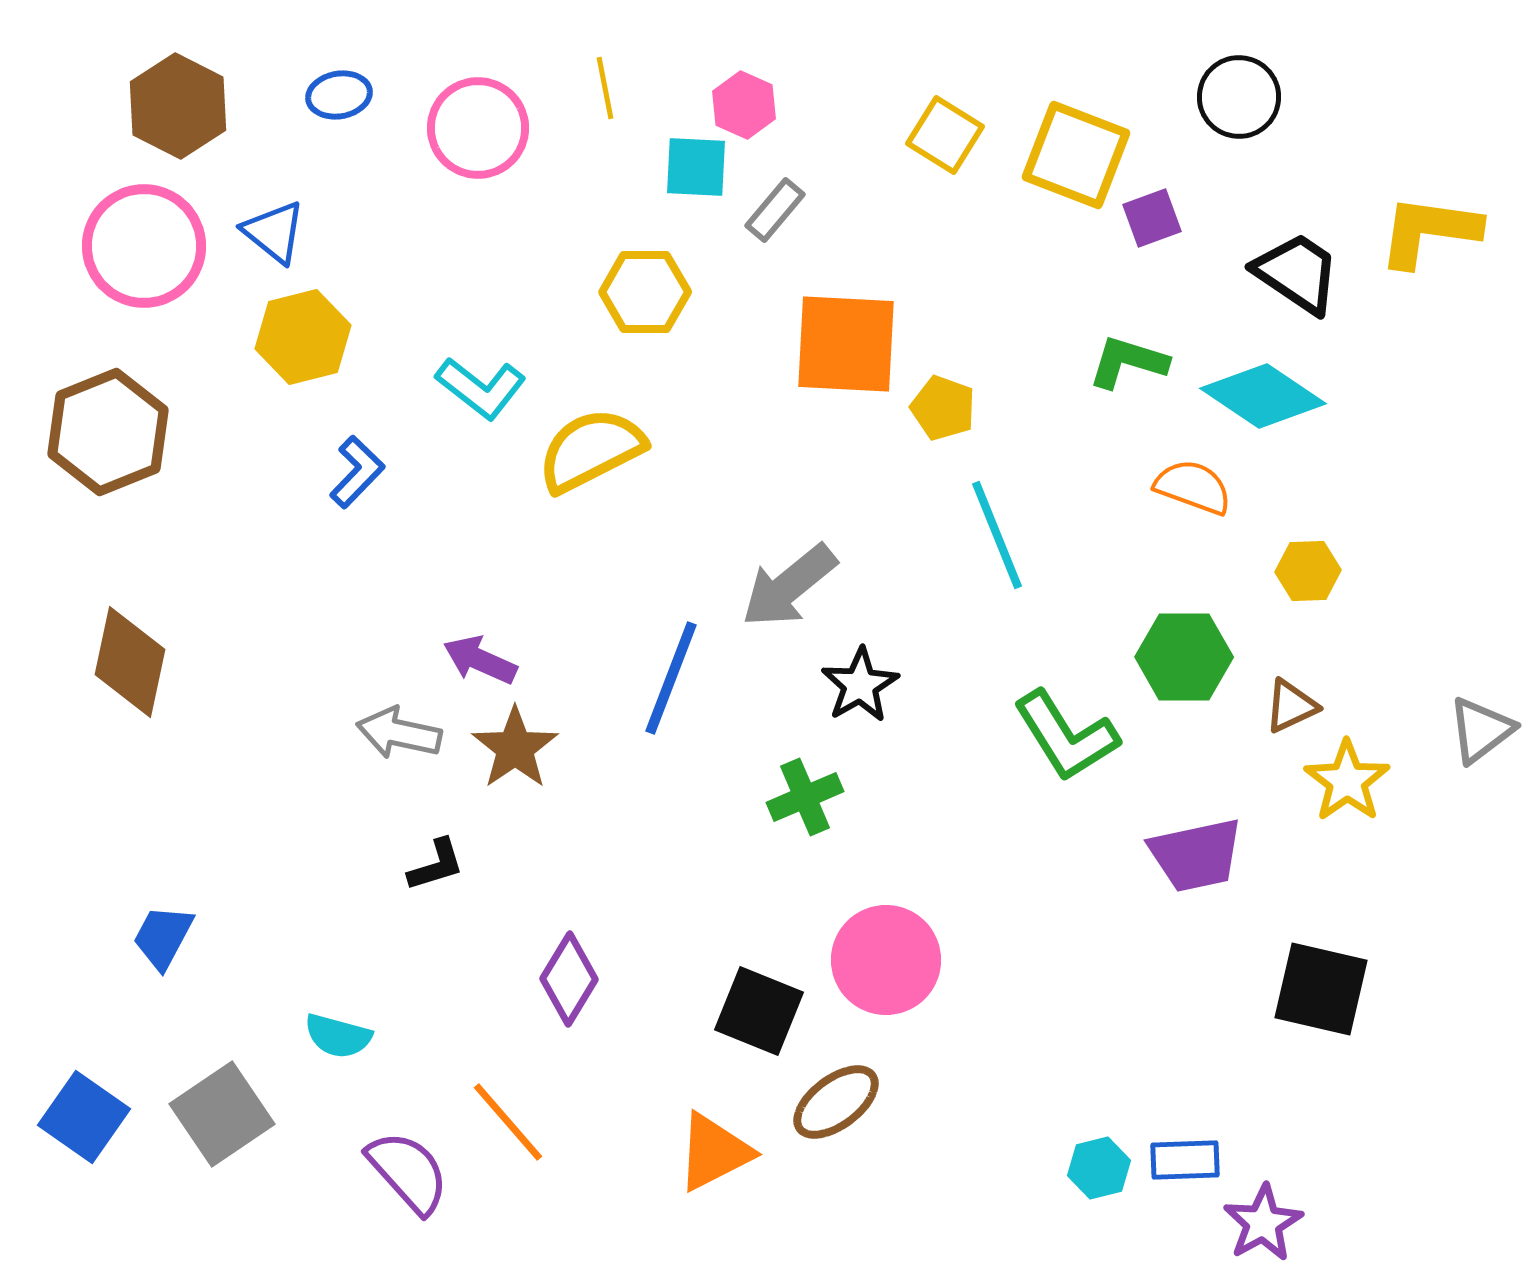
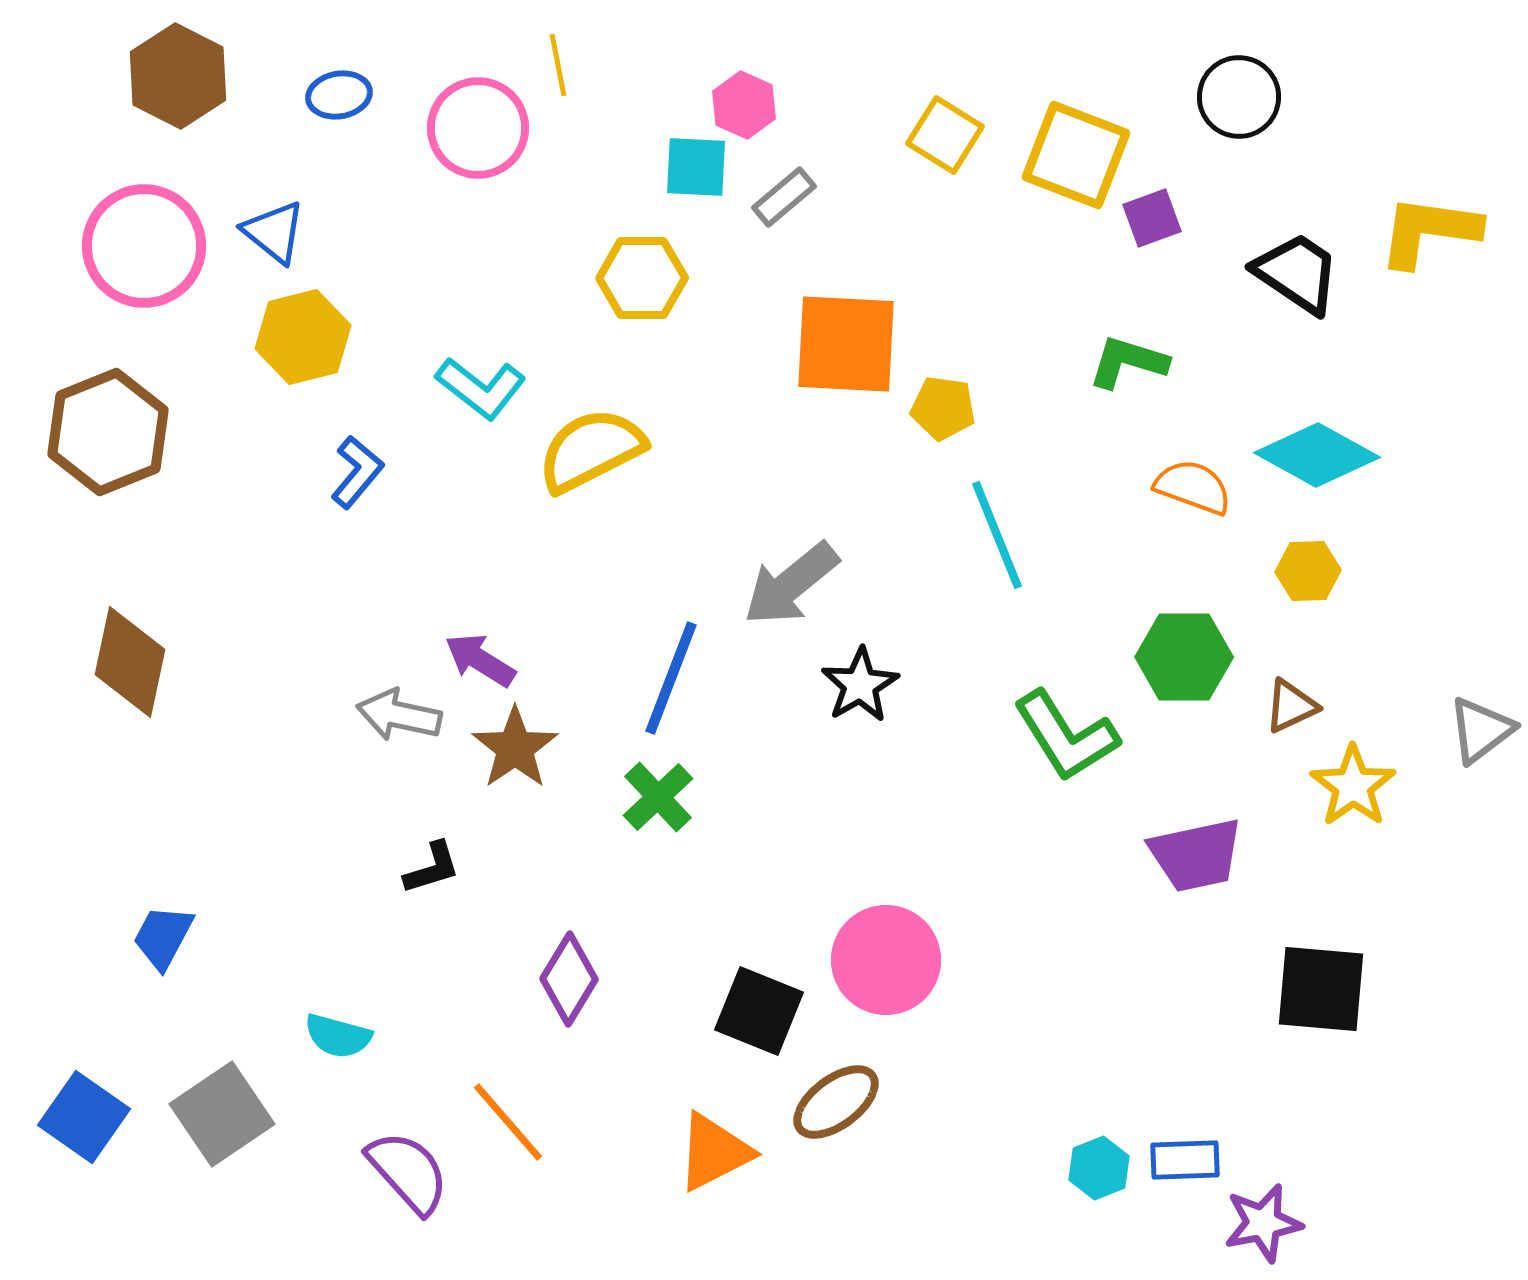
yellow line at (605, 88): moved 47 px left, 23 px up
brown hexagon at (178, 106): moved 30 px up
gray rectangle at (775, 210): moved 9 px right, 13 px up; rotated 10 degrees clockwise
yellow hexagon at (645, 292): moved 3 px left, 14 px up
cyan diamond at (1263, 396): moved 54 px right, 59 px down; rotated 5 degrees counterclockwise
yellow pentagon at (943, 408): rotated 12 degrees counterclockwise
blue L-shape at (357, 472): rotated 4 degrees counterclockwise
gray arrow at (789, 586): moved 2 px right, 2 px up
purple arrow at (480, 660): rotated 8 degrees clockwise
gray arrow at (399, 733): moved 18 px up
yellow star at (1347, 781): moved 6 px right, 5 px down
green cross at (805, 797): moved 147 px left; rotated 20 degrees counterclockwise
black L-shape at (436, 865): moved 4 px left, 3 px down
black square at (1321, 989): rotated 8 degrees counterclockwise
cyan hexagon at (1099, 1168): rotated 8 degrees counterclockwise
purple star at (1263, 1223): rotated 18 degrees clockwise
